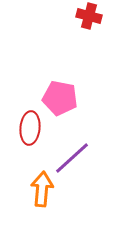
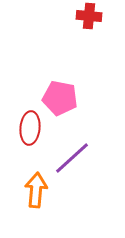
red cross: rotated 10 degrees counterclockwise
orange arrow: moved 6 px left, 1 px down
